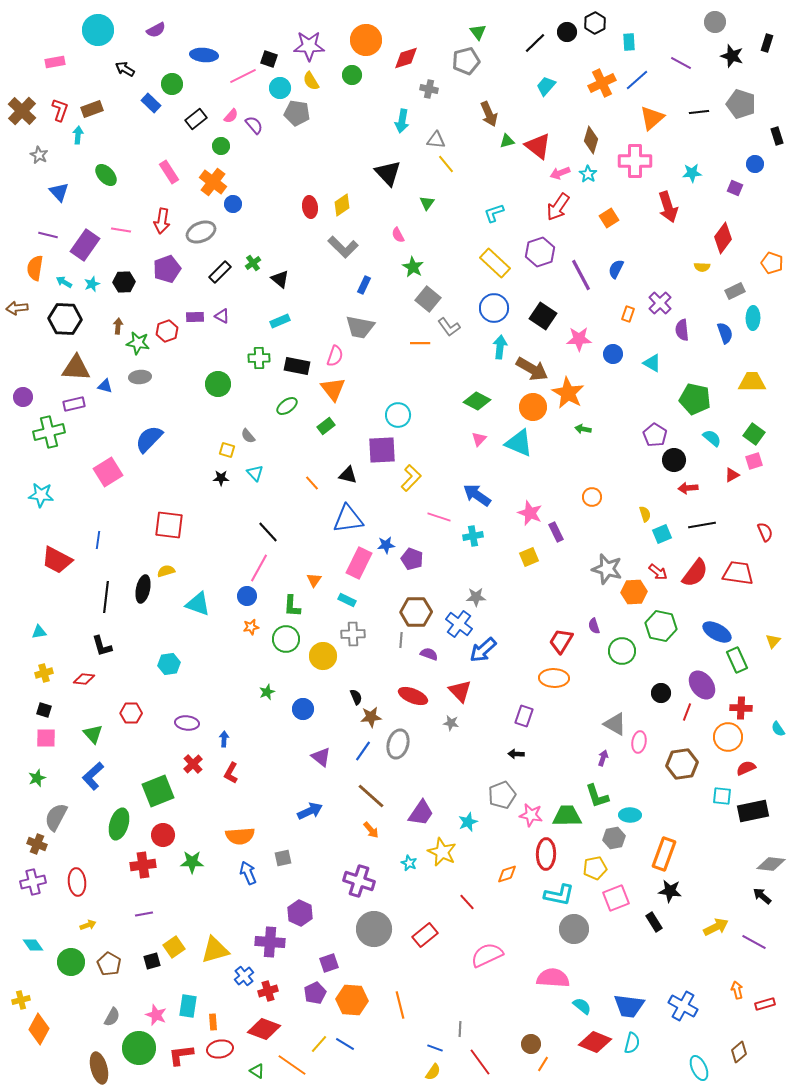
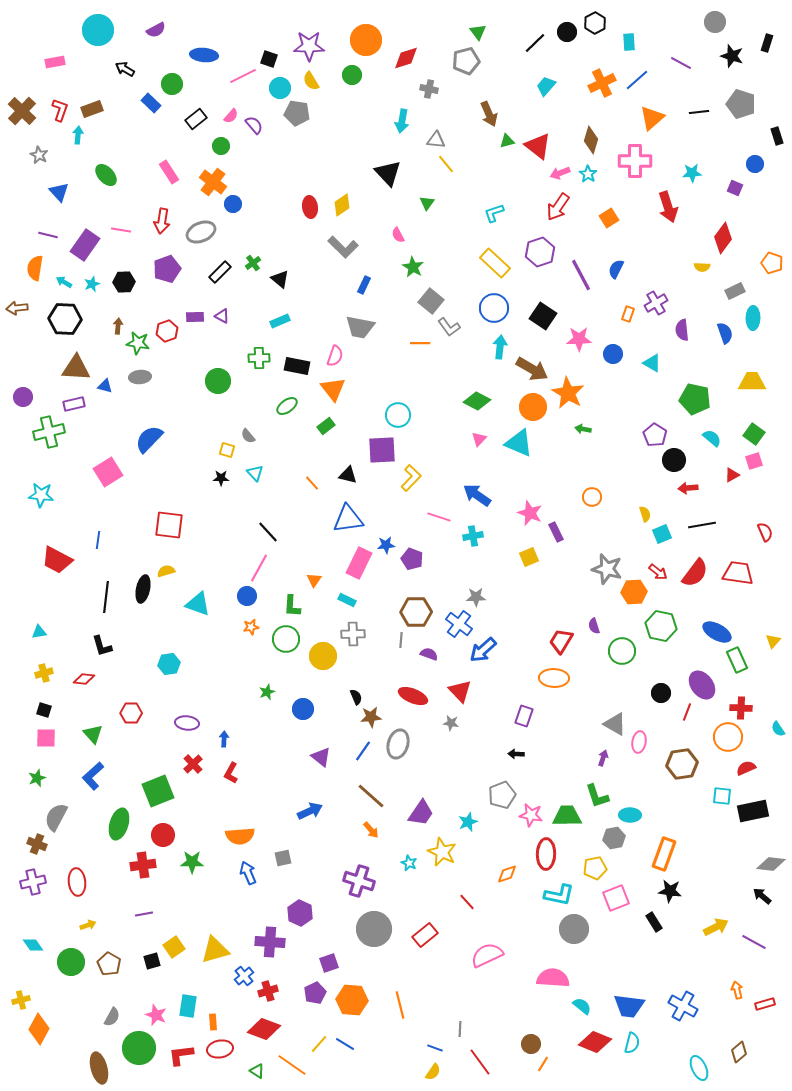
gray square at (428, 299): moved 3 px right, 2 px down
purple cross at (660, 303): moved 4 px left; rotated 15 degrees clockwise
green circle at (218, 384): moved 3 px up
